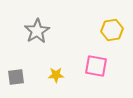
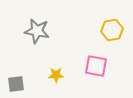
gray star: rotated 30 degrees counterclockwise
gray square: moved 7 px down
